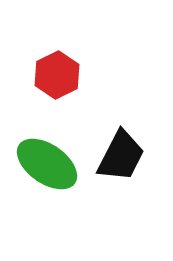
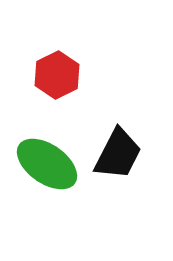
black trapezoid: moved 3 px left, 2 px up
